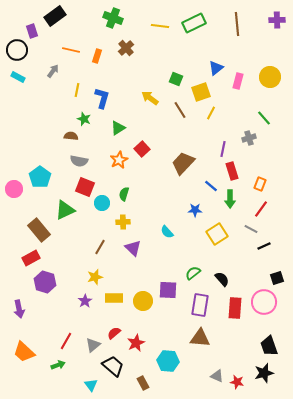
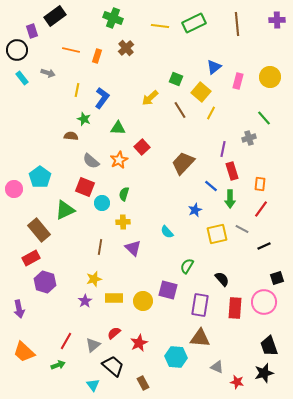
blue triangle at (216, 68): moved 2 px left, 1 px up
gray arrow at (53, 71): moved 5 px left, 2 px down; rotated 72 degrees clockwise
cyan rectangle at (18, 77): moved 4 px right, 1 px down; rotated 24 degrees clockwise
yellow square at (201, 92): rotated 30 degrees counterclockwise
blue L-shape at (102, 98): rotated 20 degrees clockwise
yellow arrow at (150, 98): rotated 78 degrees counterclockwise
green triangle at (118, 128): rotated 35 degrees clockwise
red square at (142, 149): moved 2 px up
gray semicircle at (79, 161): moved 12 px right; rotated 30 degrees clockwise
orange rectangle at (260, 184): rotated 16 degrees counterclockwise
blue star at (195, 210): rotated 24 degrees counterclockwise
gray line at (251, 229): moved 9 px left
yellow square at (217, 234): rotated 20 degrees clockwise
brown line at (100, 247): rotated 21 degrees counterclockwise
green semicircle at (193, 273): moved 6 px left, 7 px up; rotated 21 degrees counterclockwise
yellow star at (95, 277): moved 1 px left, 2 px down
purple square at (168, 290): rotated 12 degrees clockwise
red star at (136, 343): moved 3 px right
cyan hexagon at (168, 361): moved 8 px right, 4 px up
gray triangle at (217, 376): moved 9 px up
cyan triangle at (91, 385): moved 2 px right
